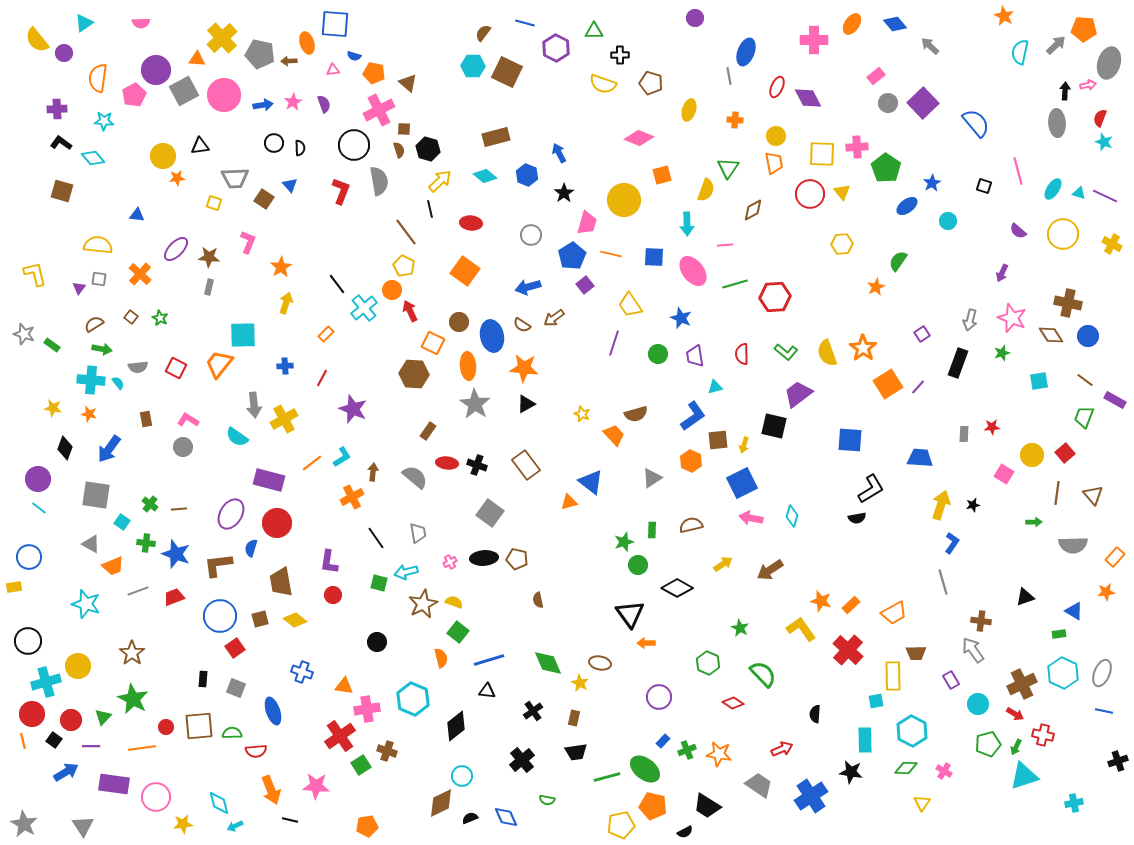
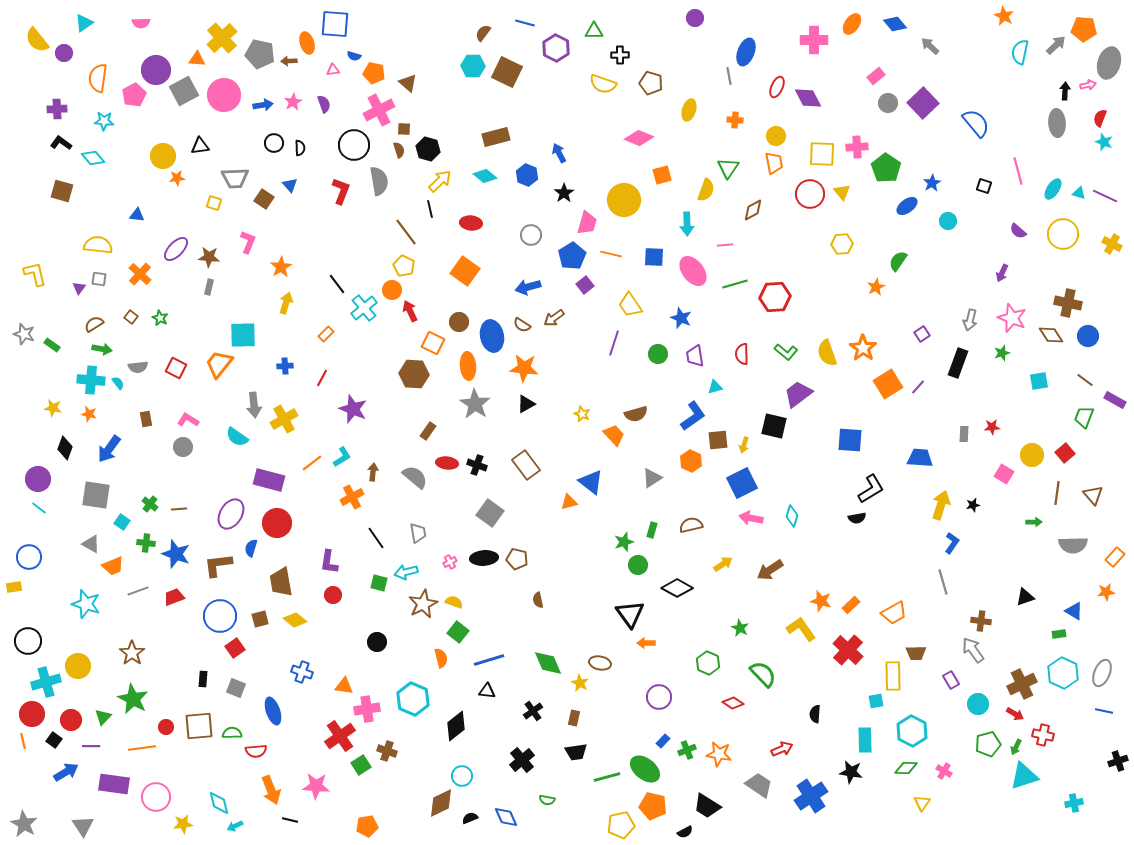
green rectangle at (652, 530): rotated 14 degrees clockwise
